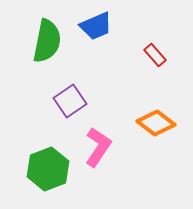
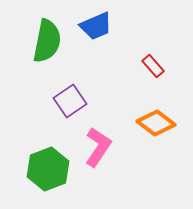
red rectangle: moved 2 px left, 11 px down
